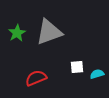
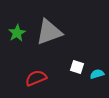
white square: rotated 24 degrees clockwise
